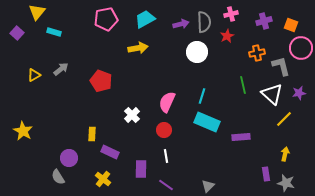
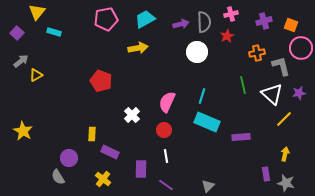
gray arrow at (61, 69): moved 40 px left, 8 px up
yellow triangle at (34, 75): moved 2 px right
